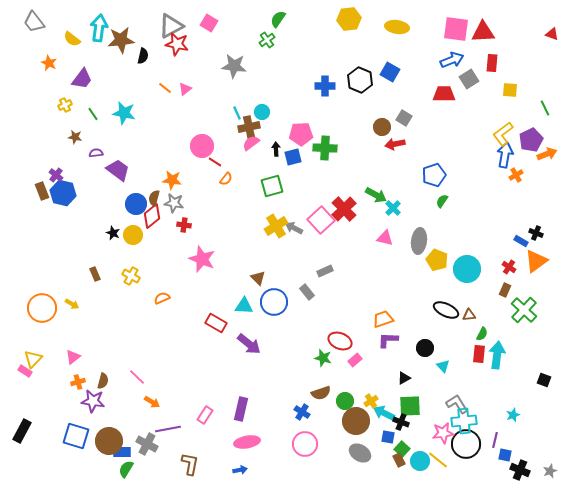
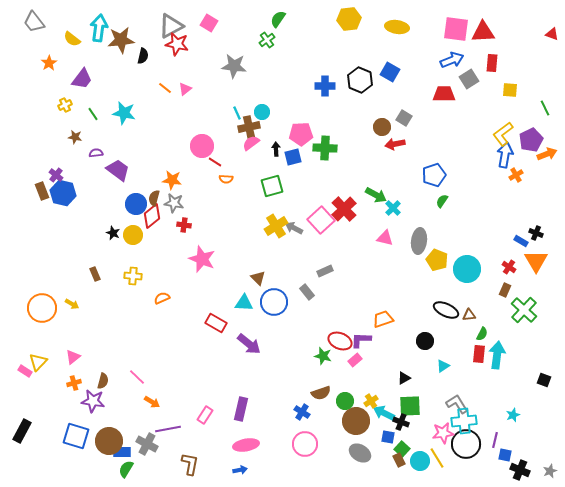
orange star at (49, 63): rotated 14 degrees clockwise
orange semicircle at (226, 179): rotated 56 degrees clockwise
orange triangle at (536, 261): rotated 25 degrees counterclockwise
yellow cross at (131, 276): moved 2 px right; rotated 24 degrees counterclockwise
cyan triangle at (244, 306): moved 3 px up
purple L-shape at (388, 340): moved 27 px left
black circle at (425, 348): moved 7 px up
green star at (323, 358): moved 2 px up
yellow triangle at (33, 359): moved 5 px right, 3 px down
cyan triangle at (443, 366): rotated 40 degrees clockwise
orange cross at (78, 382): moved 4 px left, 1 px down
pink ellipse at (247, 442): moved 1 px left, 3 px down
yellow line at (438, 460): moved 1 px left, 2 px up; rotated 20 degrees clockwise
